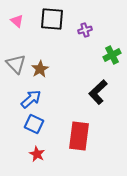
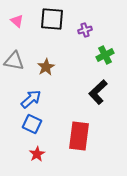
green cross: moved 7 px left
gray triangle: moved 2 px left, 3 px up; rotated 35 degrees counterclockwise
brown star: moved 6 px right, 2 px up
blue square: moved 2 px left
red star: rotated 14 degrees clockwise
